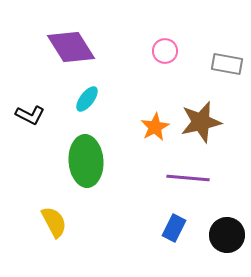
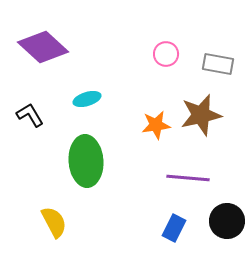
purple diamond: moved 28 px left; rotated 15 degrees counterclockwise
pink circle: moved 1 px right, 3 px down
gray rectangle: moved 9 px left
cyan ellipse: rotated 36 degrees clockwise
black L-shape: rotated 148 degrees counterclockwise
brown star: moved 7 px up
orange star: moved 1 px right, 2 px up; rotated 20 degrees clockwise
black circle: moved 14 px up
